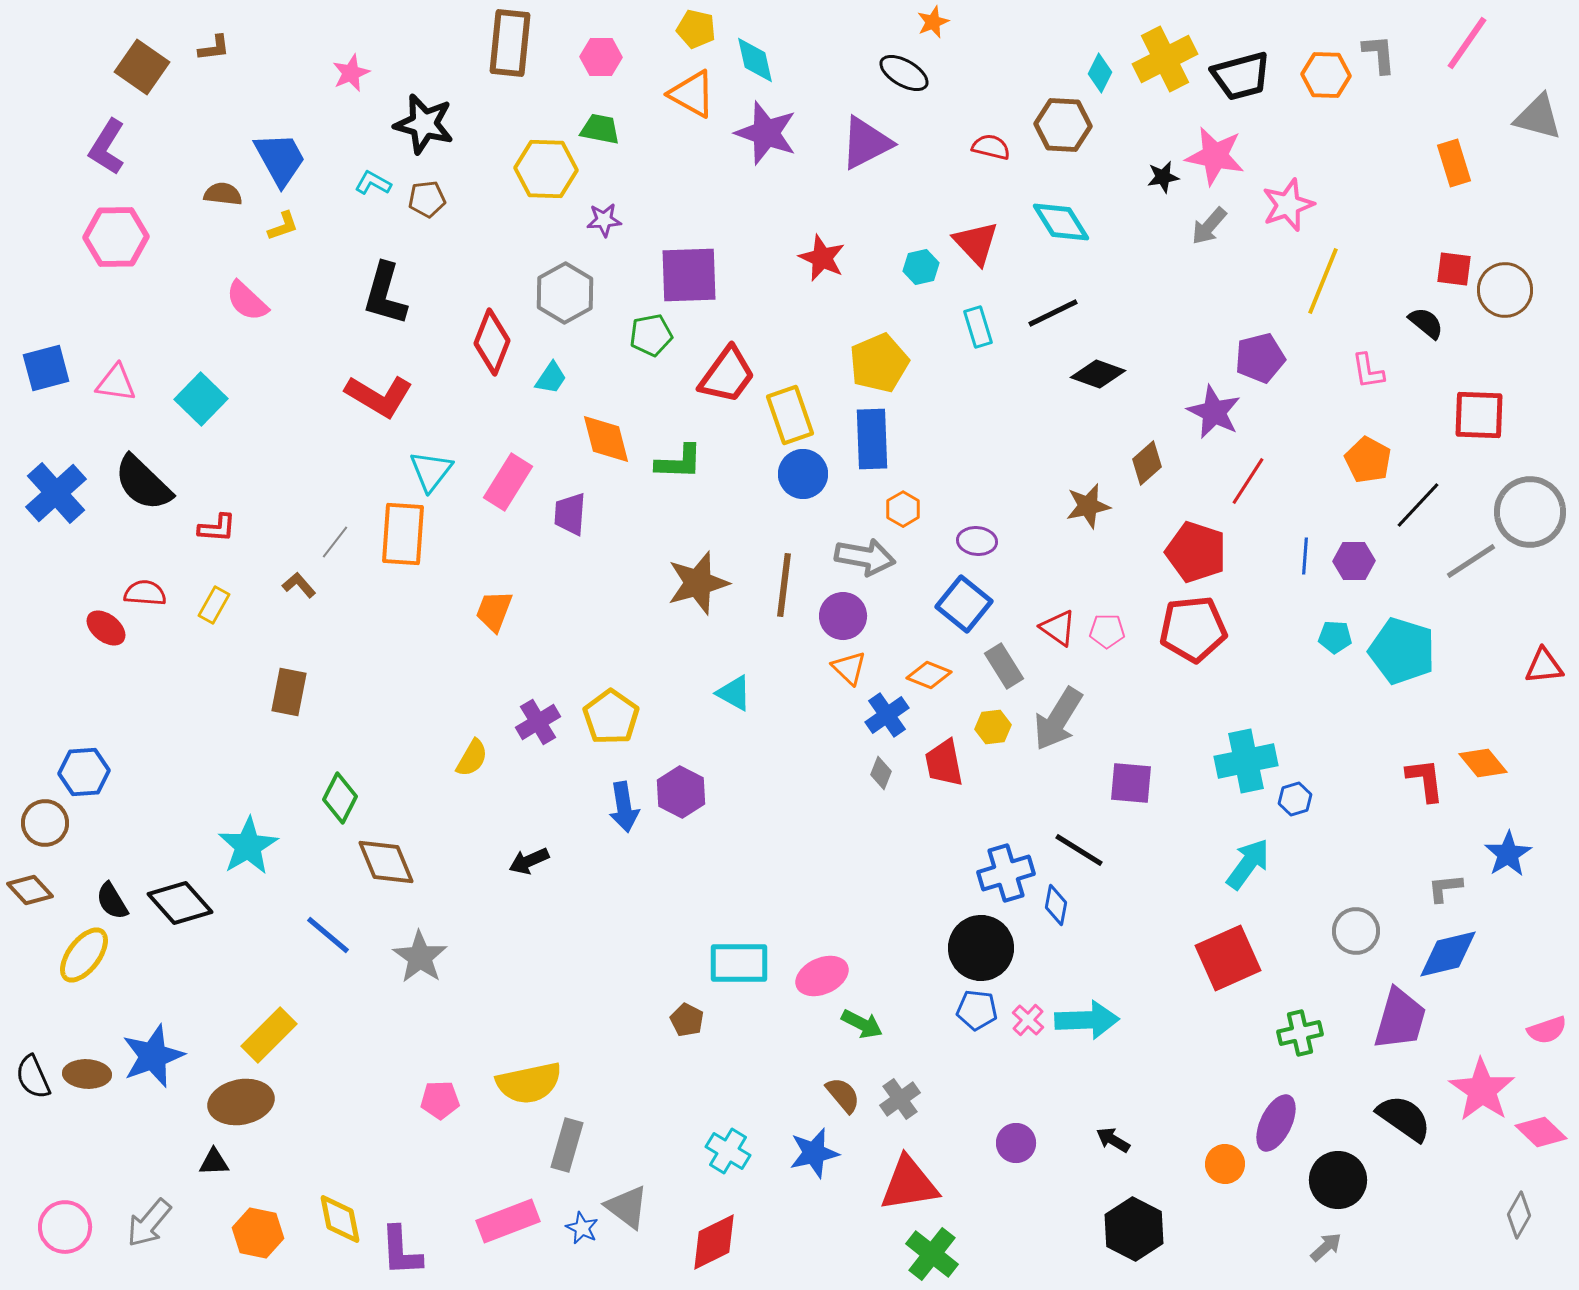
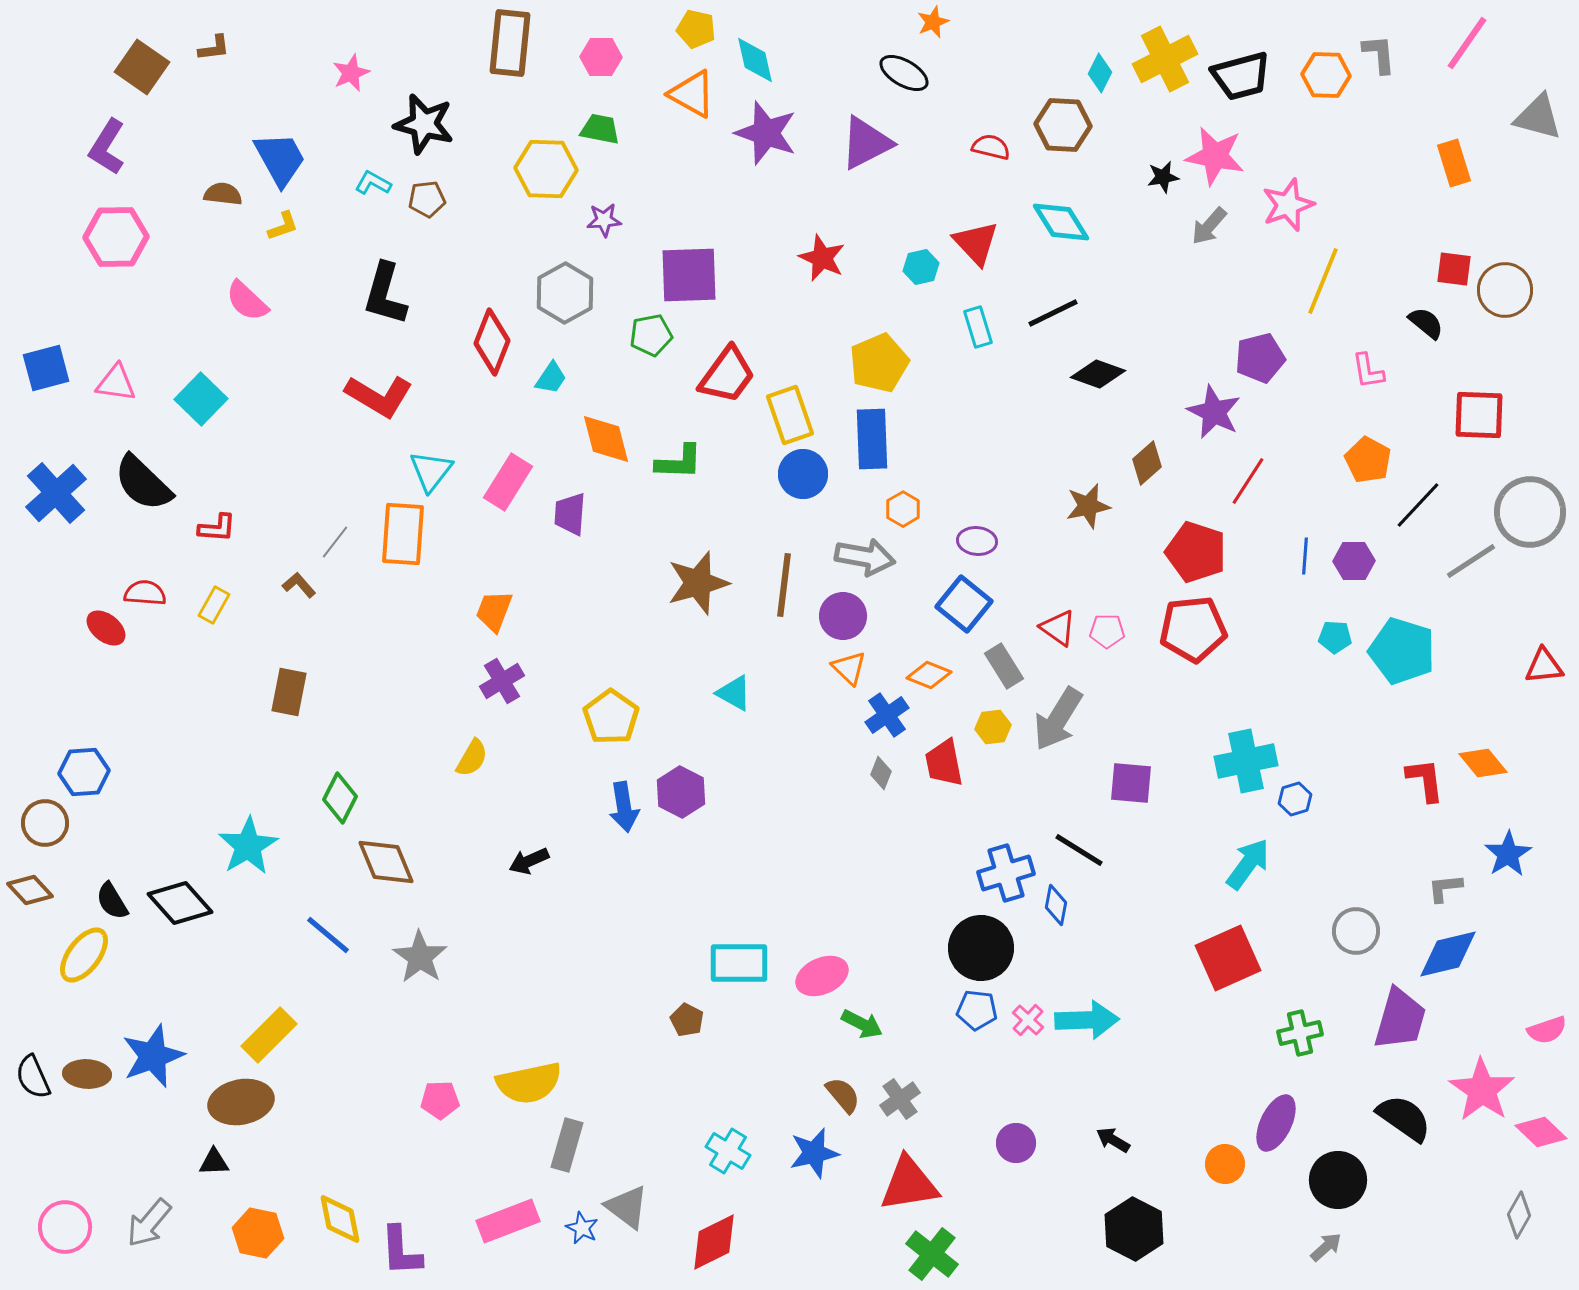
purple cross at (538, 722): moved 36 px left, 41 px up
